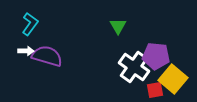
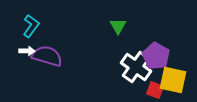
cyan L-shape: moved 1 px right, 2 px down
white arrow: moved 1 px right
purple pentagon: rotated 24 degrees clockwise
white cross: moved 2 px right
yellow square: moved 1 px down; rotated 28 degrees counterclockwise
red square: rotated 30 degrees clockwise
